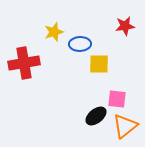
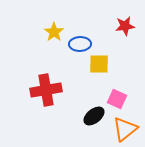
yellow star: rotated 18 degrees counterclockwise
red cross: moved 22 px right, 27 px down
pink square: rotated 18 degrees clockwise
black ellipse: moved 2 px left
orange triangle: moved 3 px down
